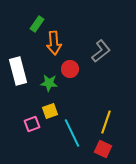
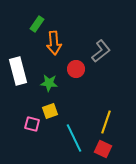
red circle: moved 6 px right
pink square: rotated 35 degrees clockwise
cyan line: moved 2 px right, 5 px down
